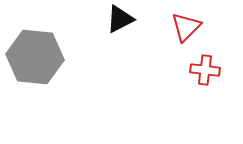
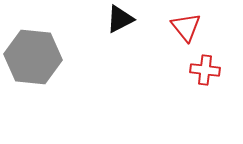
red triangle: rotated 24 degrees counterclockwise
gray hexagon: moved 2 px left
